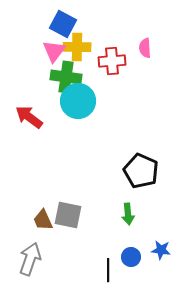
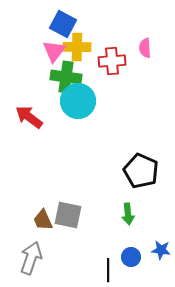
gray arrow: moved 1 px right, 1 px up
